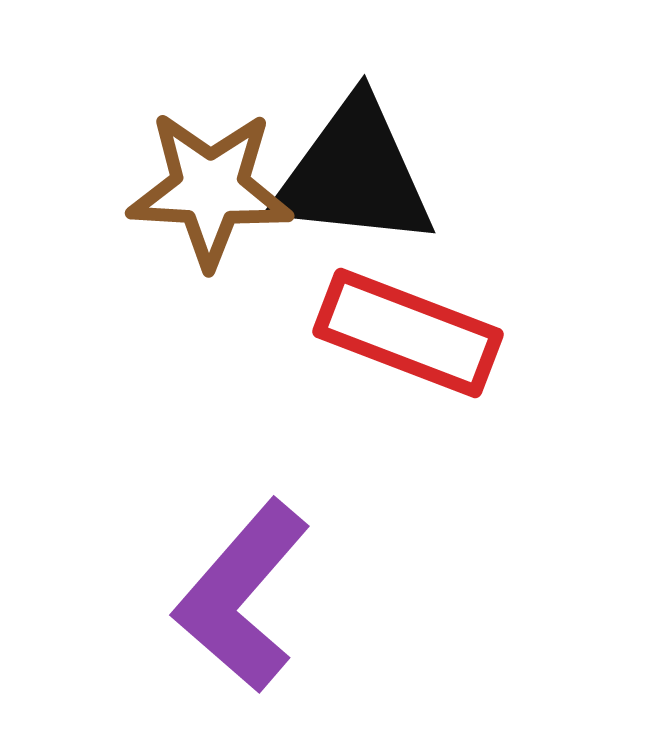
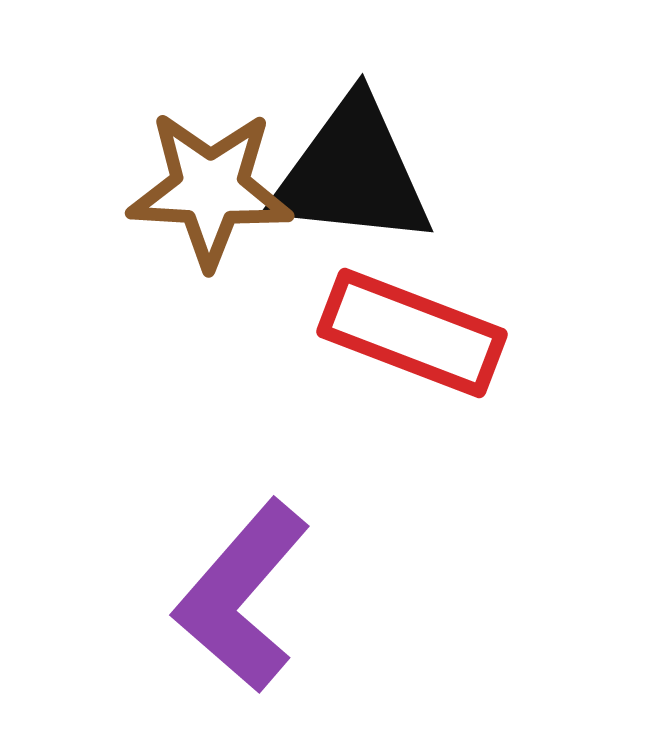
black triangle: moved 2 px left, 1 px up
red rectangle: moved 4 px right
